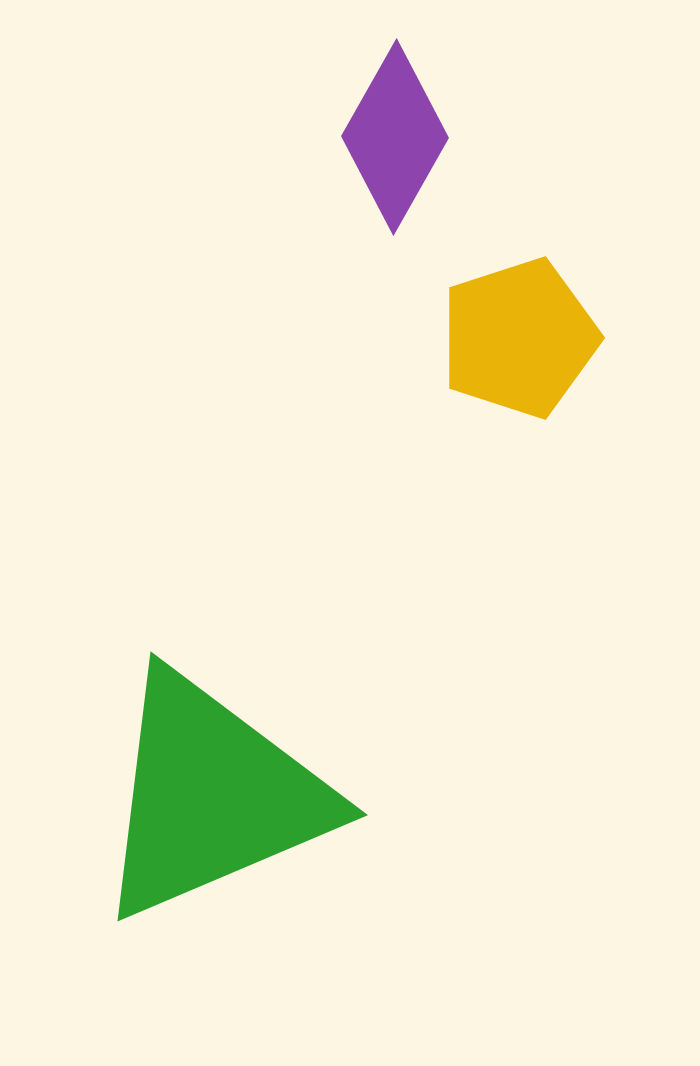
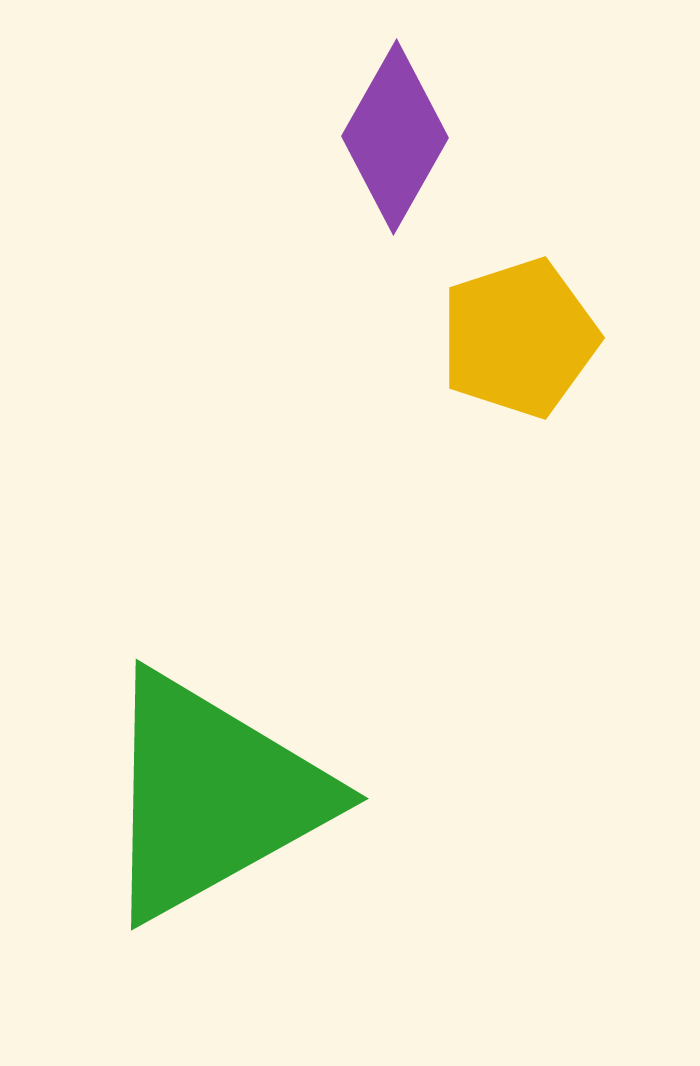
green triangle: rotated 6 degrees counterclockwise
